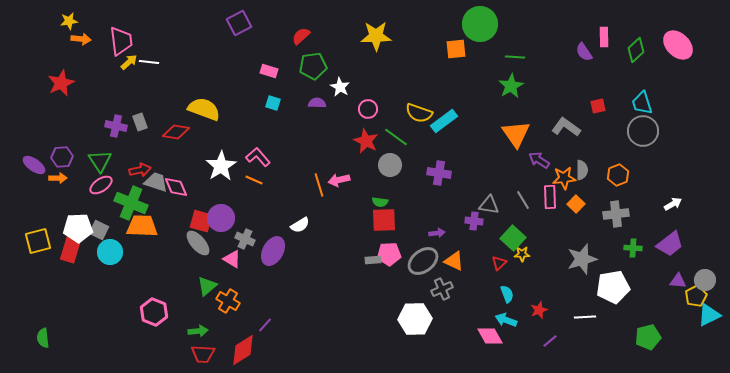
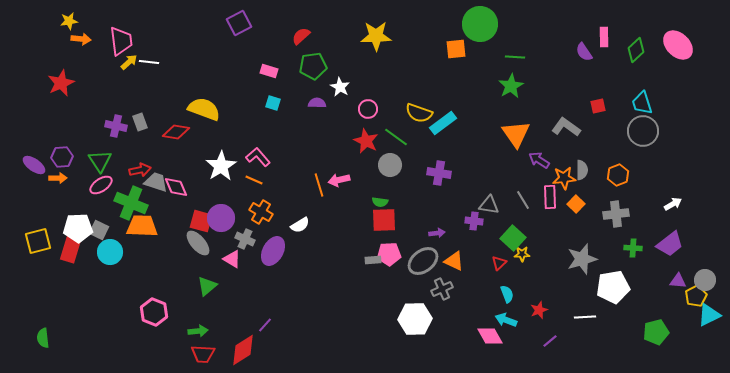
cyan rectangle at (444, 121): moved 1 px left, 2 px down
orange cross at (228, 301): moved 33 px right, 89 px up
green pentagon at (648, 337): moved 8 px right, 5 px up
